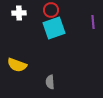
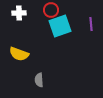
purple line: moved 2 px left, 2 px down
cyan square: moved 6 px right, 2 px up
yellow semicircle: moved 2 px right, 11 px up
gray semicircle: moved 11 px left, 2 px up
